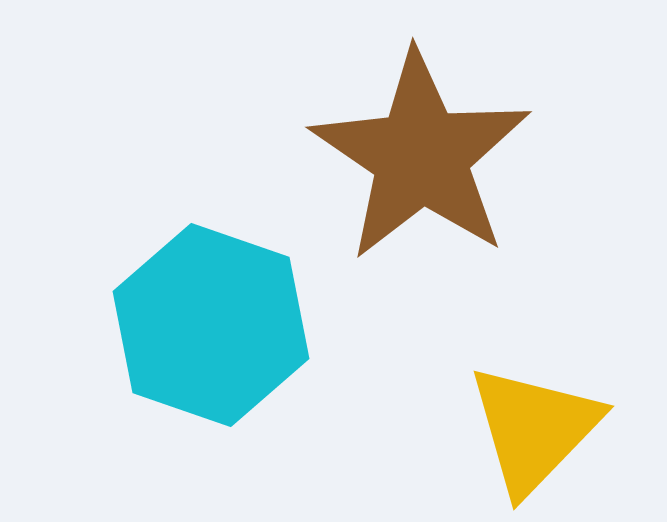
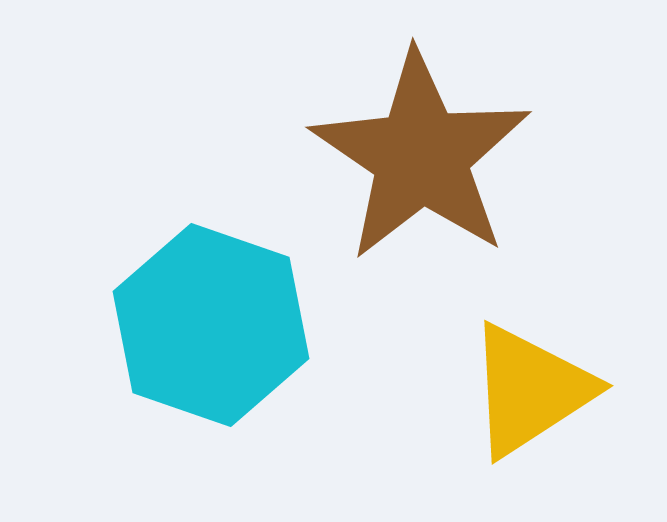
yellow triangle: moved 4 px left, 39 px up; rotated 13 degrees clockwise
